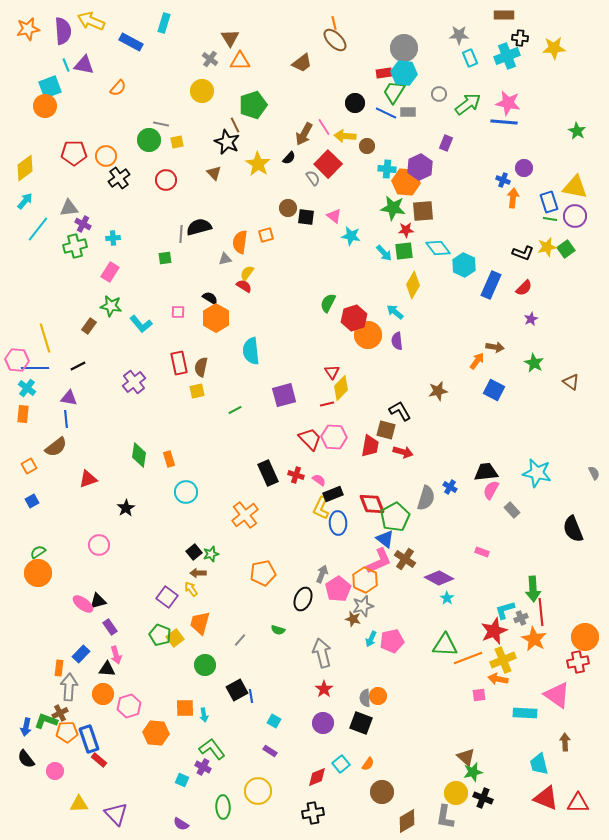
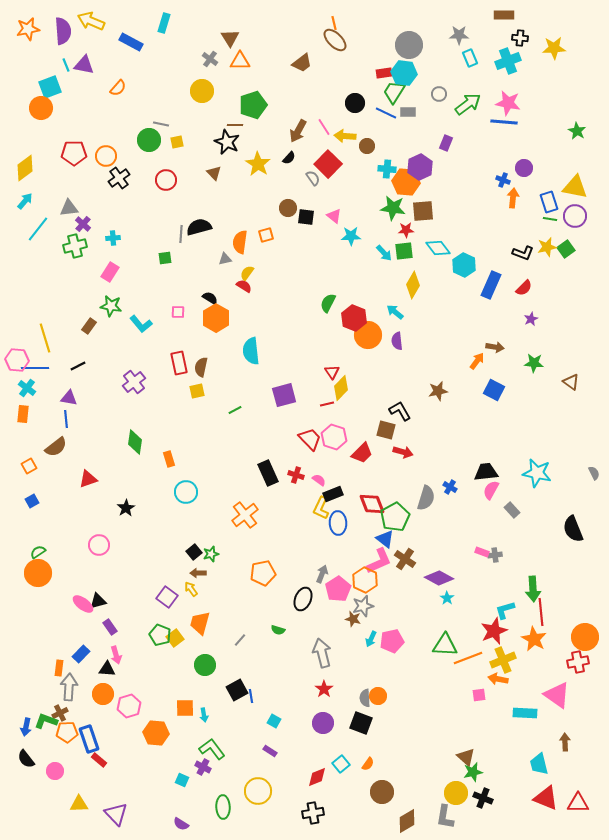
gray circle at (404, 48): moved 5 px right, 3 px up
cyan cross at (507, 56): moved 1 px right, 5 px down
orange circle at (45, 106): moved 4 px left, 2 px down
brown line at (235, 125): rotated 63 degrees counterclockwise
brown arrow at (304, 134): moved 6 px left, 3 px up
purple cross at (83, 224): rotated 14 degrees clockwise
cyan star at (351, 236): rotated 12 degrees counterclockwise
red hexagon at (354, 318): rotated 20 degrees counterclockwise
green star at (534, 363): rotated 24 degrees counterclockwise
pink hexagon at (334, 437): rotated 15 degrees clockwise
red trapezoid at (370, 446): moved 8 px left, 7 px down; rotated 35 degrees clockwise
green diamond at (139, 455): moved 4 px left, 13 px up
gray cross at (521, 618): moved 26 px left, 63 px up; rotated 16 degrees clockwise
